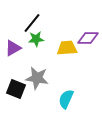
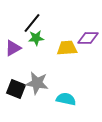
green star: moved 1 px up
gray star: moved 5 px down
cyan semicircle: rotated 78 degrees clockwise
